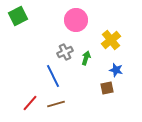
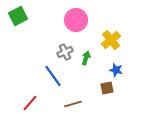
blue line: rotated 10 degrees counterclockwise
brown line: moved 17 px right
